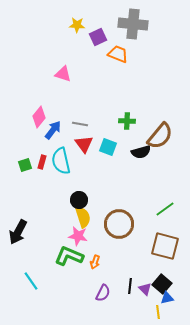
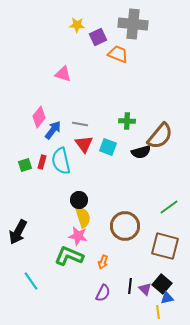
green line: moved 4 px right, 2 px up
brown circle: moved 6 px right, 2 px down
orange arrow: moved 8 px right
